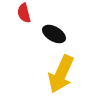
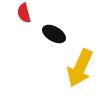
yellow arrow: moved 19 px right, 6 px up
